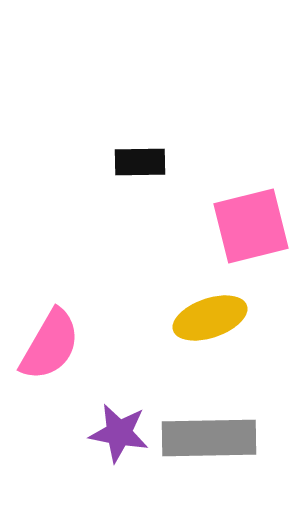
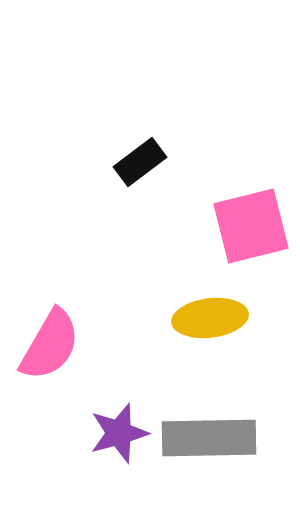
black rectangle: rotated 36 degrees counterclockwise
yellow ellipse: rotated 12 degrees clockwise
purple star: rotated 26 degrees counterclockwise
